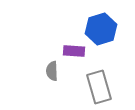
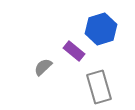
purple rectangle: rotated 35 degrees clockwise
gray semicircle: moved 9 px left, 4 px up; rotated 48 degrees clockwise
